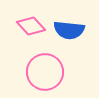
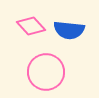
pink circle: moved 1 px right
